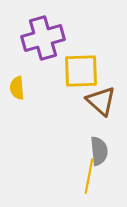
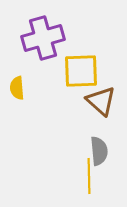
yellow line: rotated 12 degrees counterclockwise
